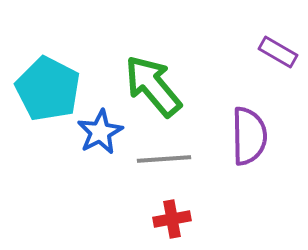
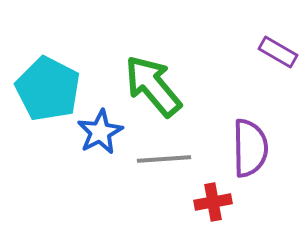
purple semicircle: moved 1 px right, 12 px down
red cross: moved 41 px right, 17 px up
